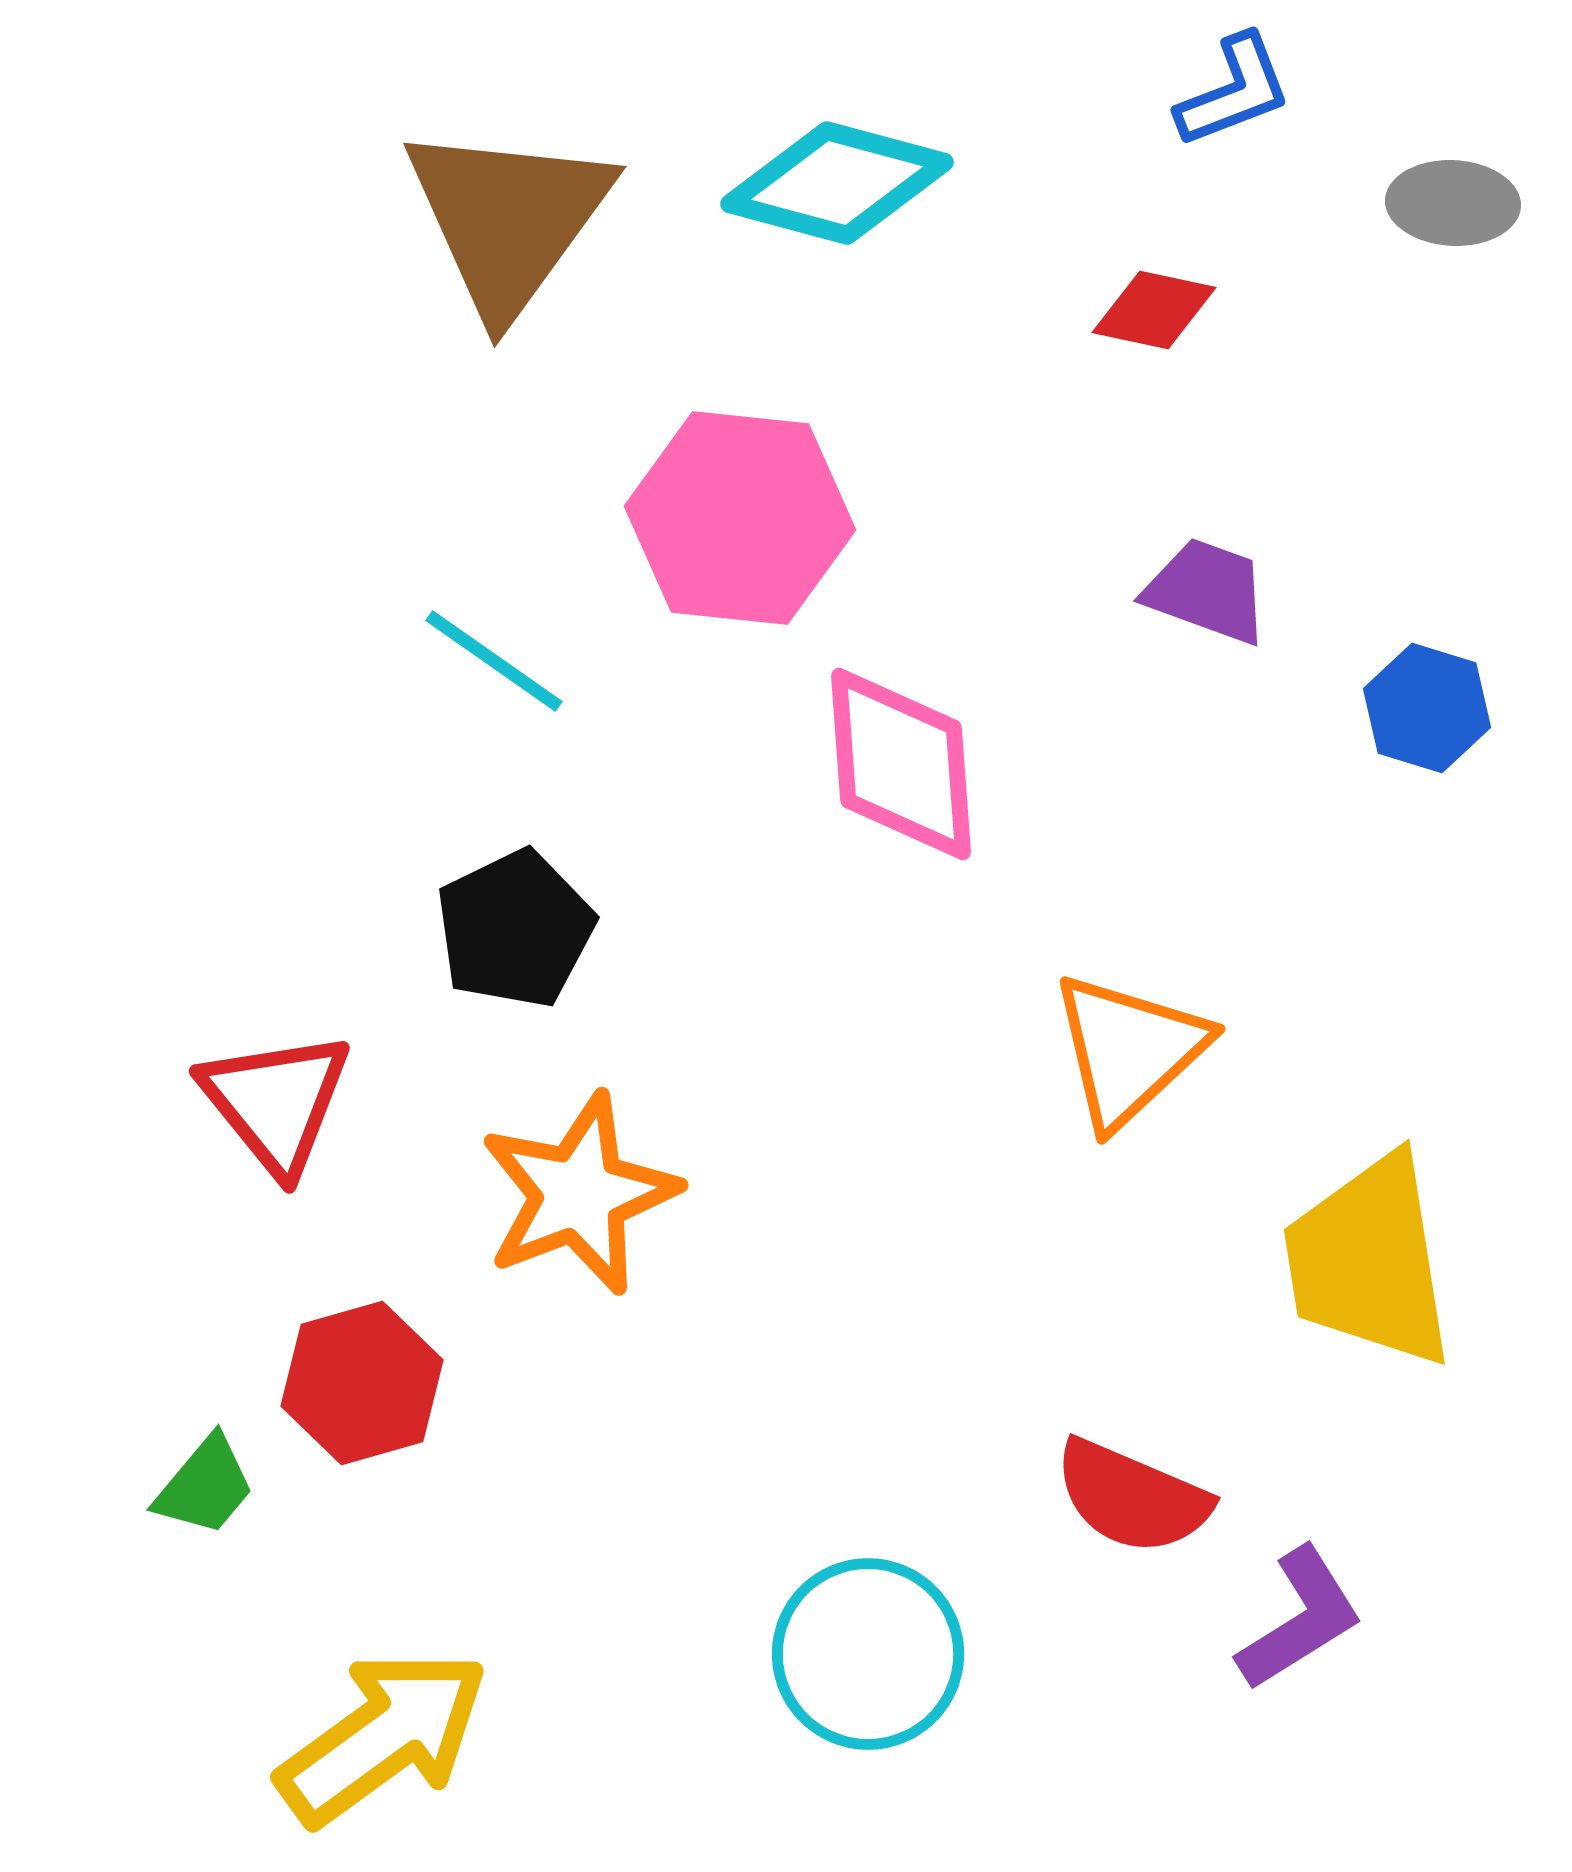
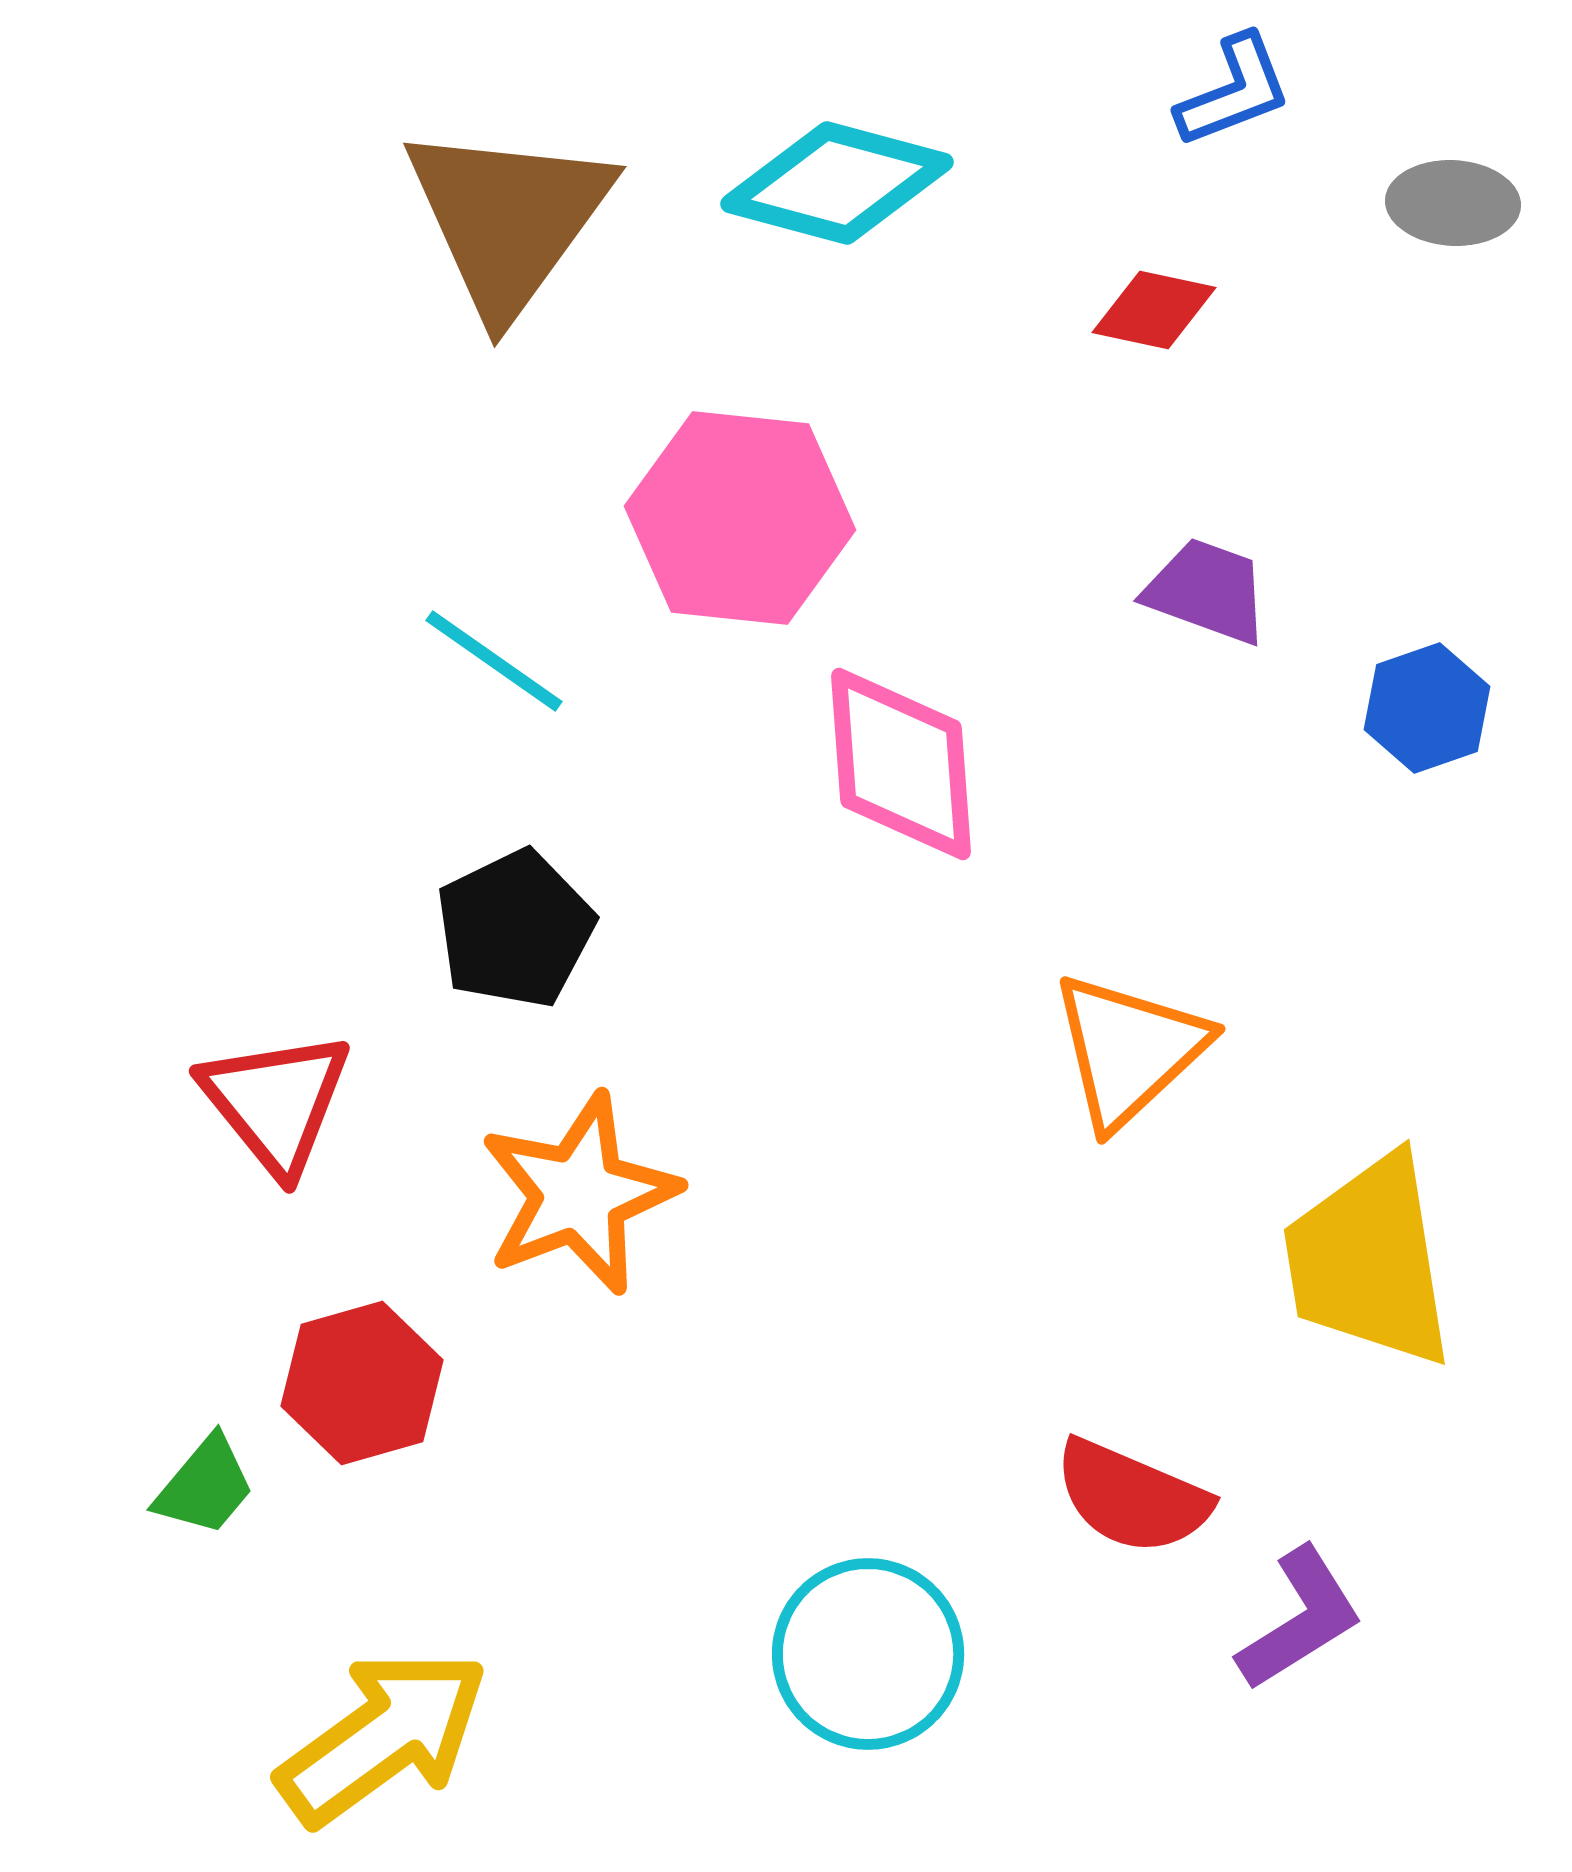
blue hexagon: rotated 24 degrees clockwise
